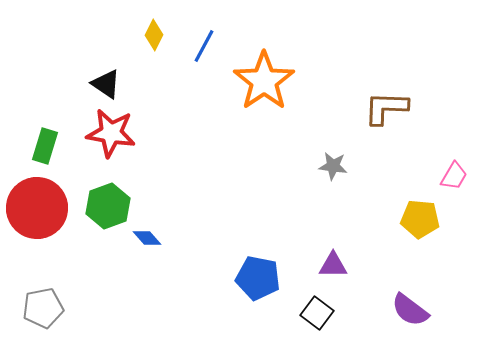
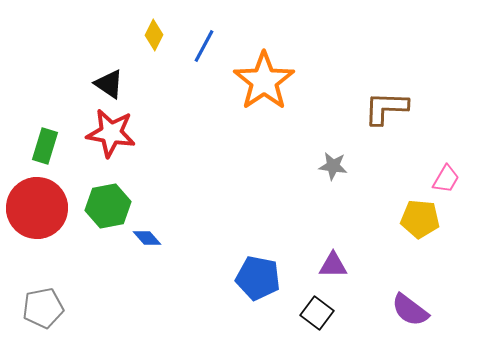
black triangle: moved 3 px right
pink trapezoid: moved 8 px left, 3 px down
green hexagon: rotated 9 degrees clockwise
